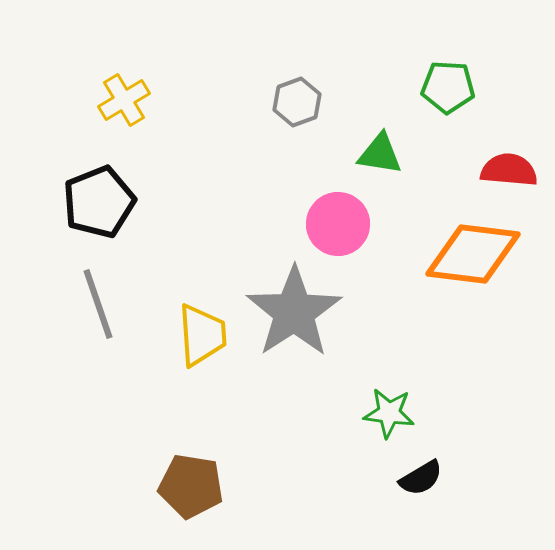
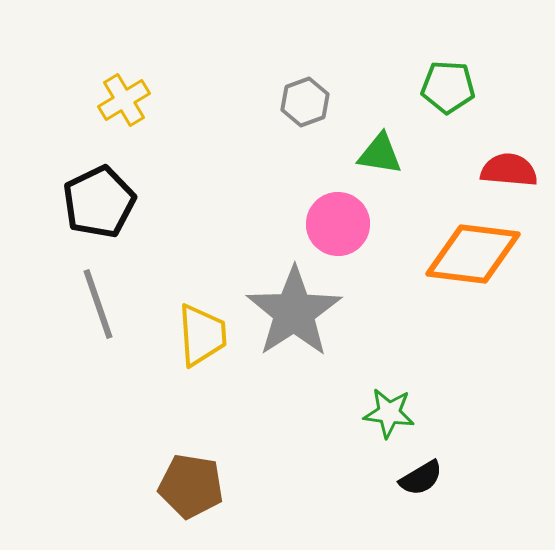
gray hexagon: moved 8 px right
black pentagon: rotated 4 degrees counterclockwise
